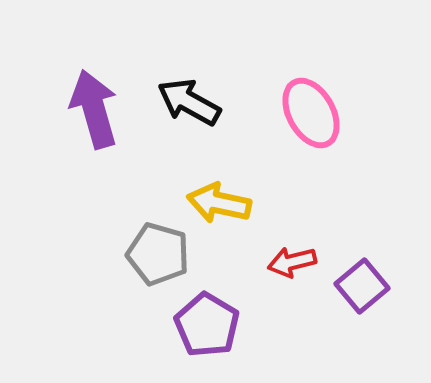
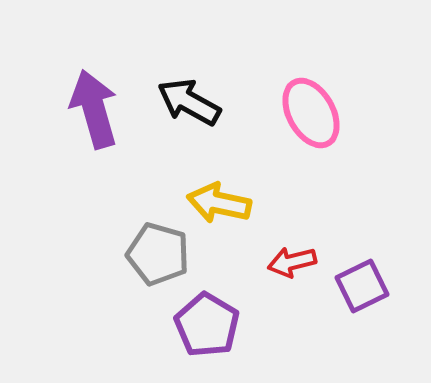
purple square: rotated 14 degrees clockwise
